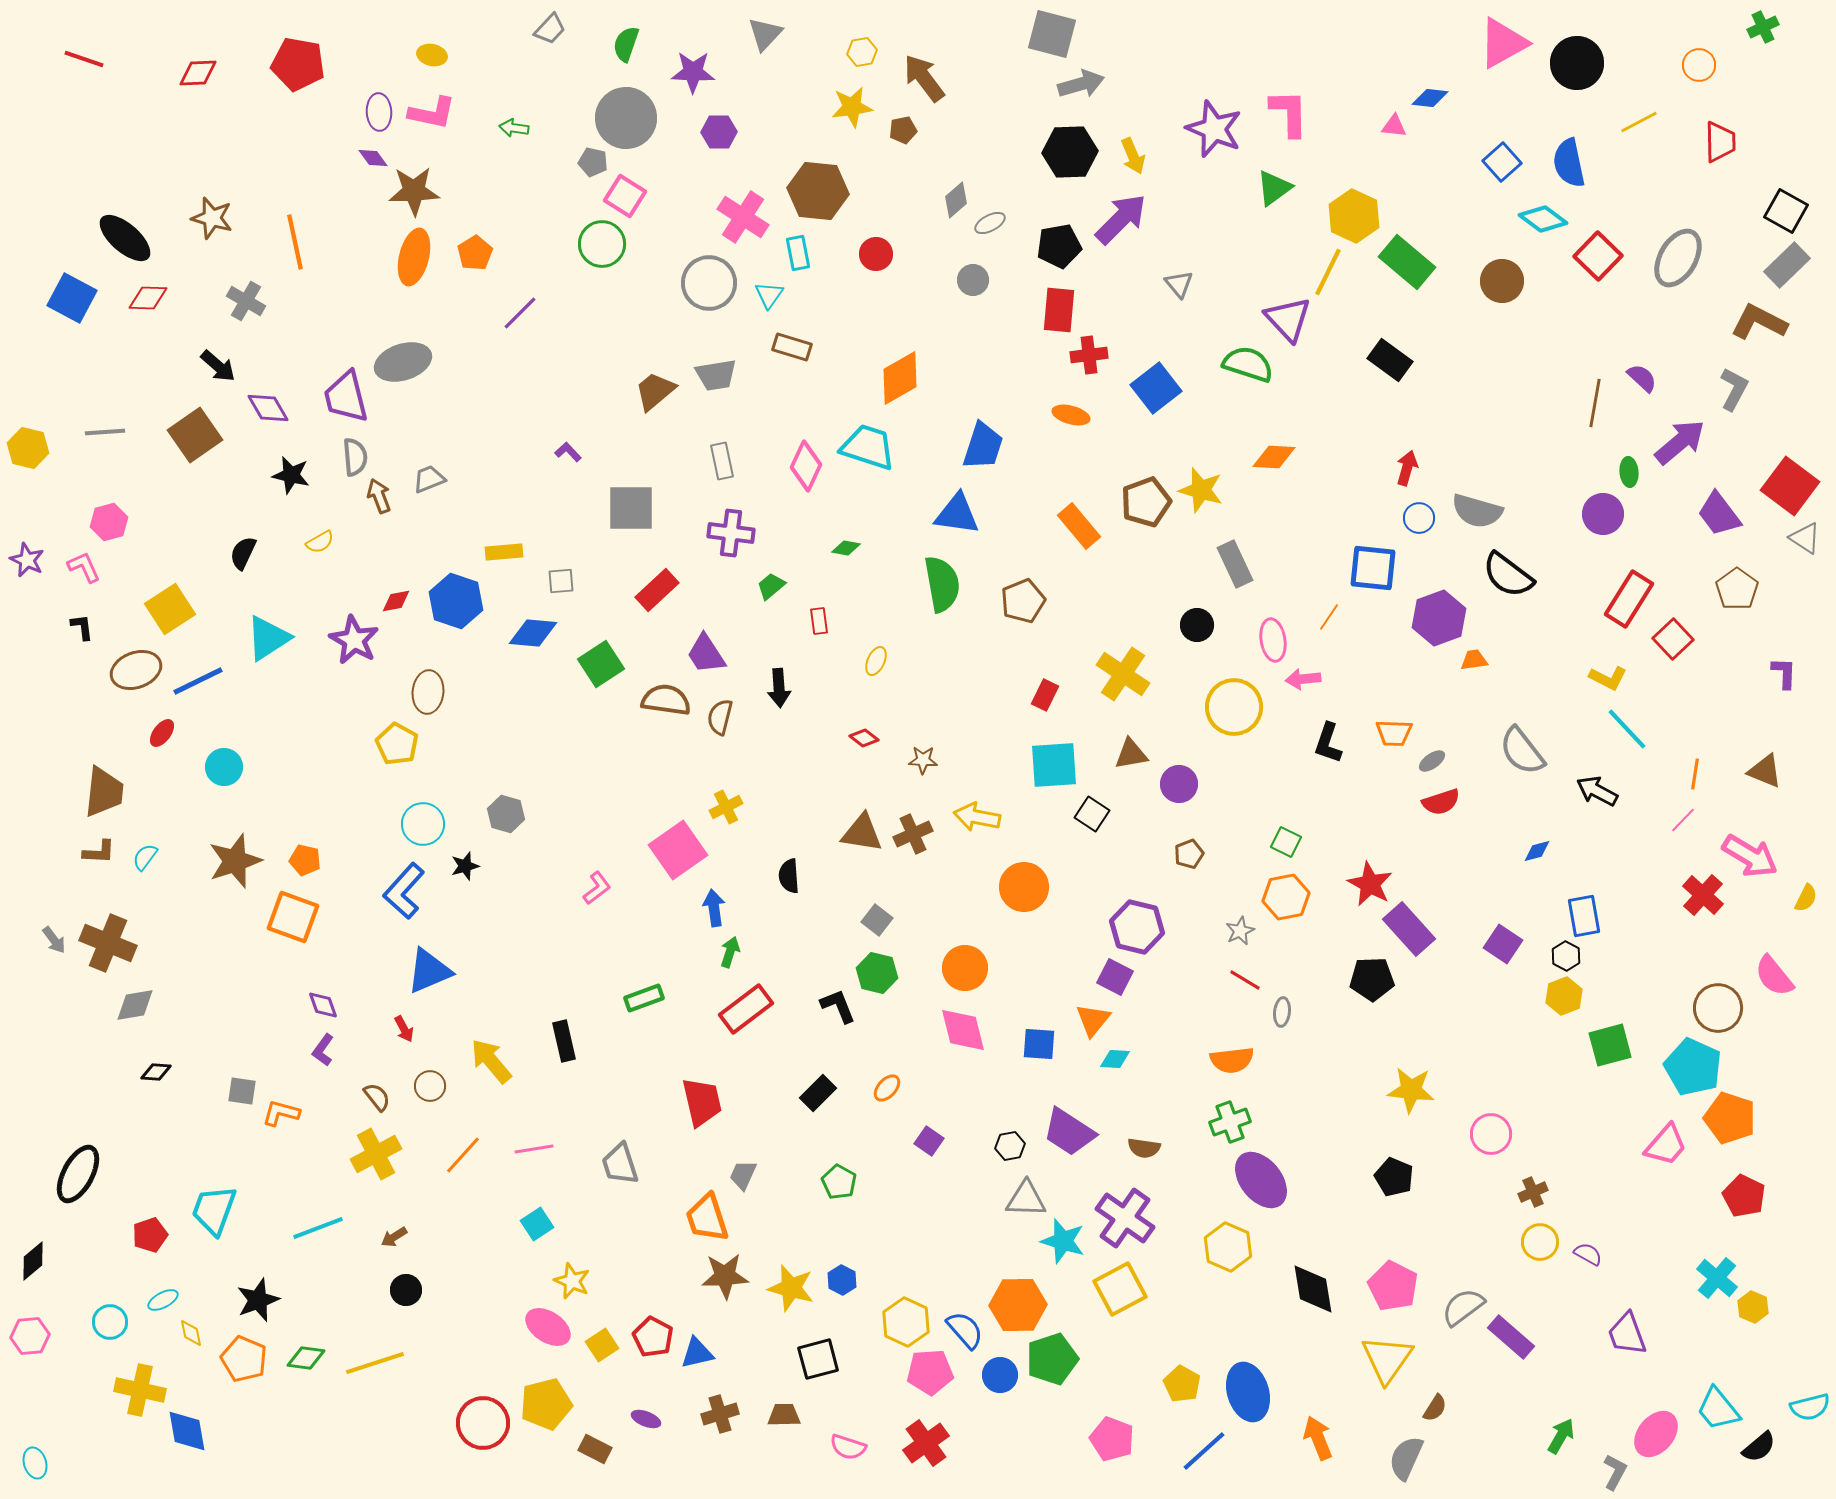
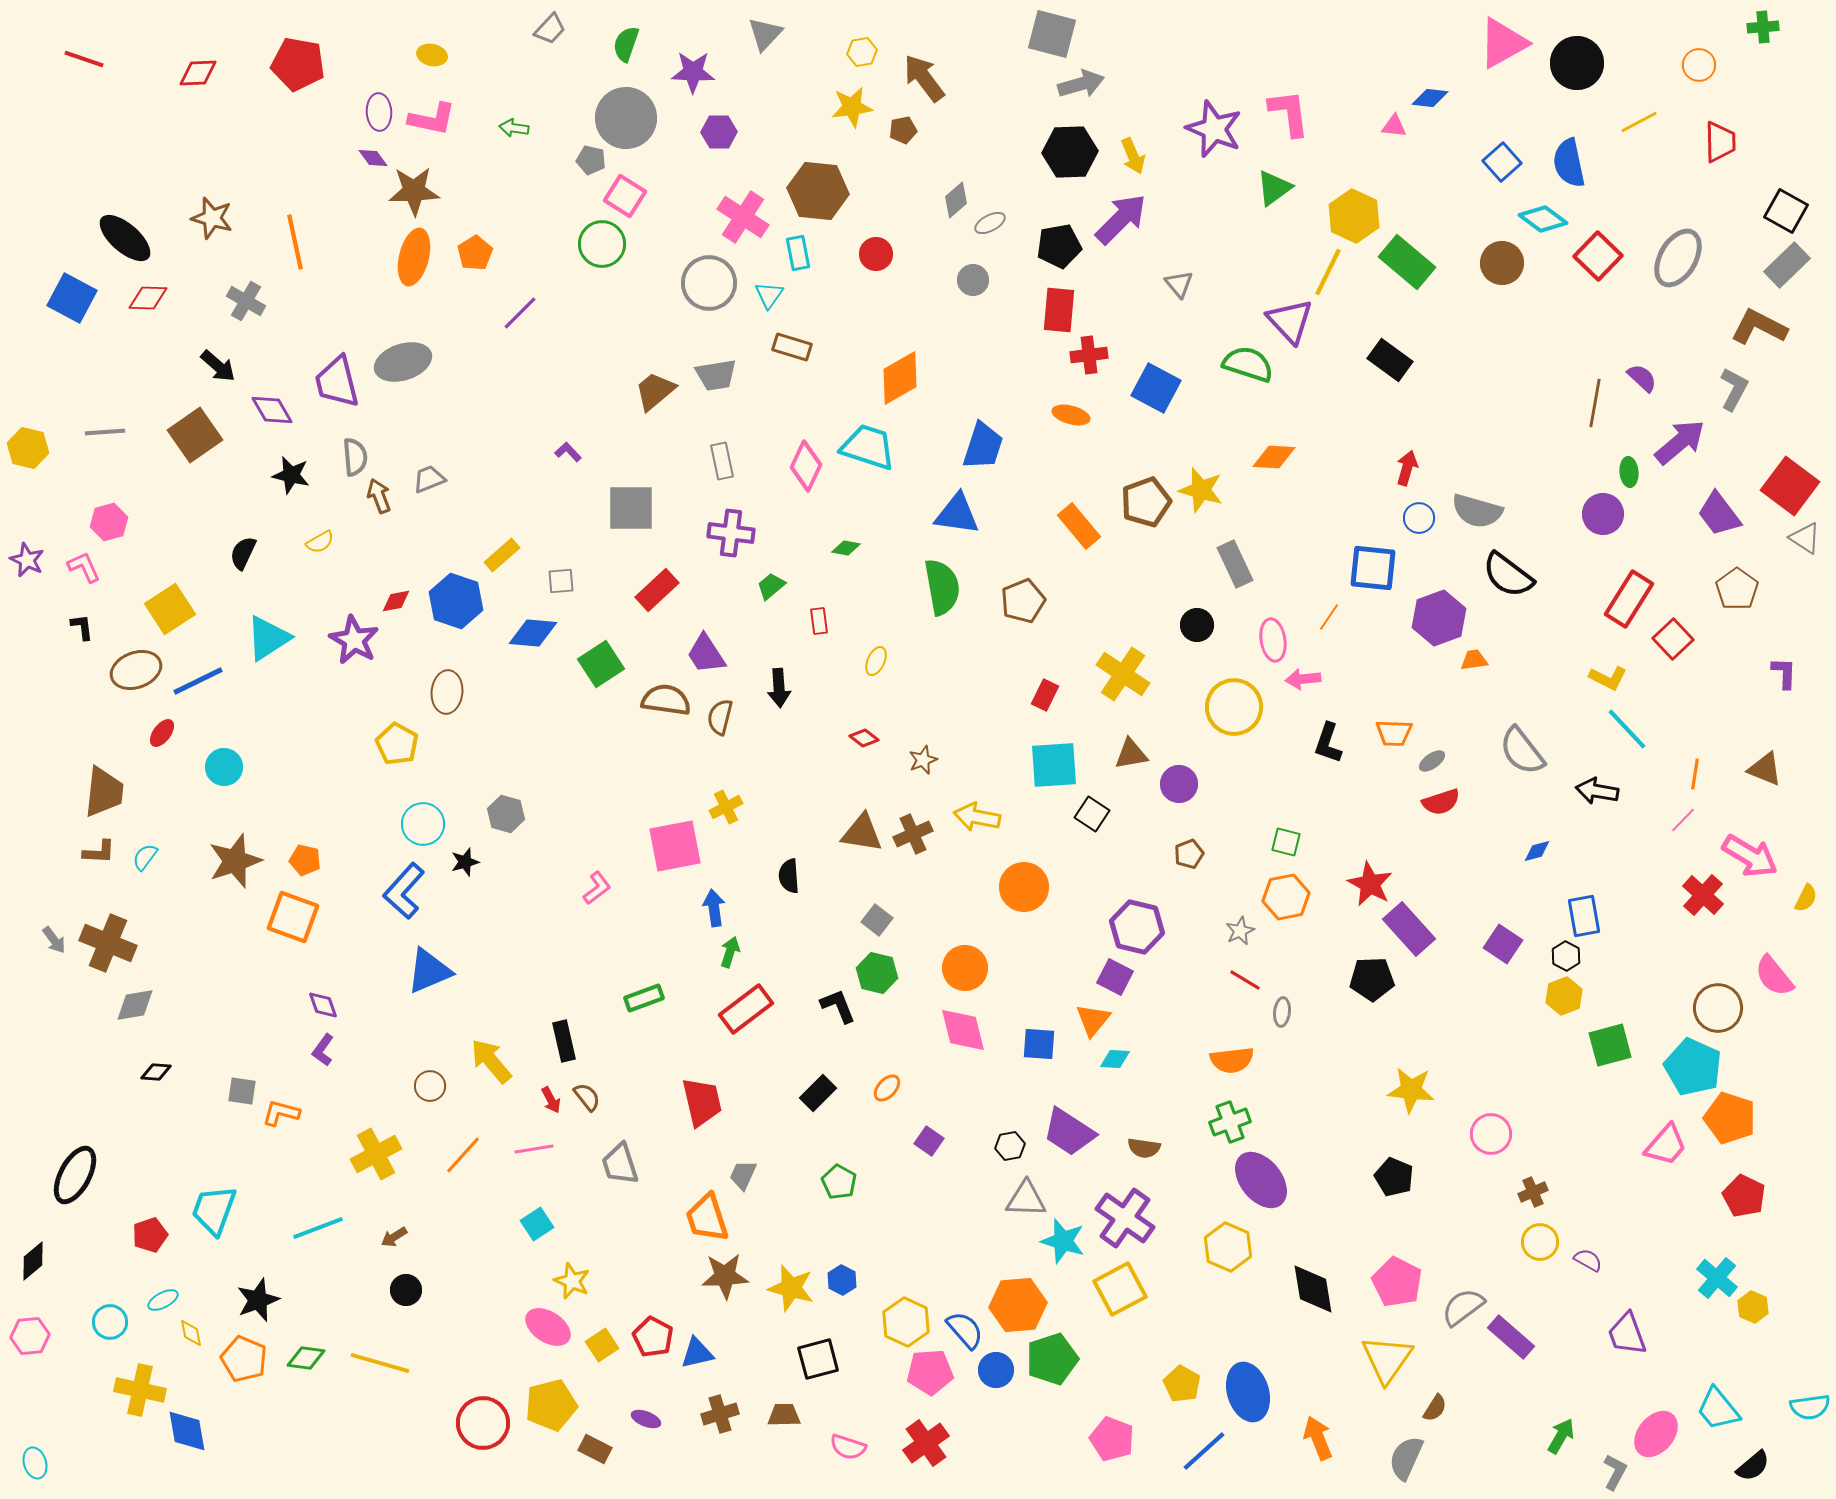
green cross at (1763, 27): rotated 20 degrees clockwise
pink L-shape at (432, 113): moved 6 px down
pink L-shape at (1289, 113): rotated 6 degrees counterclockwise
gray pentagon at (593, 162): moved 2 px left, 2 px up
brown circle at (1502, 281): moved 18 px up
purple triangle at (1288, 319): moved 2 px right, 2 px down
brown L-shape at (1759, 322): moved 5 px down
blue square at (1156, 388): rotated 24 degrees counterclockwise
purple trapezoid at (346, 397): moved 9 px left, 15 px up
purple diamond at (268, 408): moved 4 px right, 2 px down
yellow rectangle at (504, 552): moved 2 px left, 3 px down; rotated 36 degrees counterclockwise
green semicircle at (942, 584): moved 3 px down
brown ellipse at (428, 692): moved 19 px right
brown star at (923, 760): rotated 24 degrees counterclockwise
brown triangle at (1765, 771): moved 2 px up
black arrow at (1597, 791): rotated 18 degrees counterclockwise
green square at (1286, 842): rotated 12 degrees counterclockwise
pink square at (678, 850): moved 3 px left, 4 px up; rotated 24 degrees clockwise
black star at (465, 866): moved 4 px up
red arrow at (404, 1029): moved 147 px right, 71 px down
brown semicircle at (377, 1097): moved 210 px right
black ellipse at (78, 1174): moved 3 px left, 1 px down
purple semicircle at (1588, 1254): moved 6 px down
pink pentagon at (1393, 1286): moved 4 px right, 4 px up
orange hexagon at (1018, 1305): rotated 4 degrees counterclockwise
yellow line at (375, 1363): moved 5 px right; rotated 34 degrees clockwise
blue circle at (1000, 1375): moved 4 px left, 5 px up
yellow pentagon at (546, 1404): moved 5 px right, 1 px down
cyan semicircle at (1810, 1407): rotated 6 degrees clockwise
black semicircle at (1759, 1447): moved 6 px left, 19 px down
